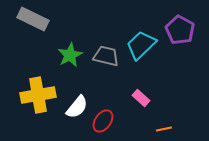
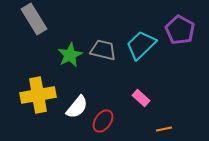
gray rectangle: moved 1 px right; rotated 32 degrees clockwise
gray trapezoid: moved 3 px left, 6 px up
